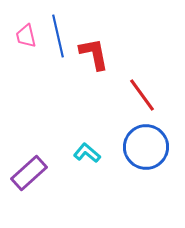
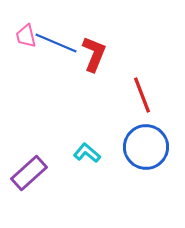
blue line: moved 2 px left, 7 px down; rotated 54 degrees counterclockwise
red L-shape: rotated 33 degrees clockwise
red line: rotated 15 degrees clockwise
